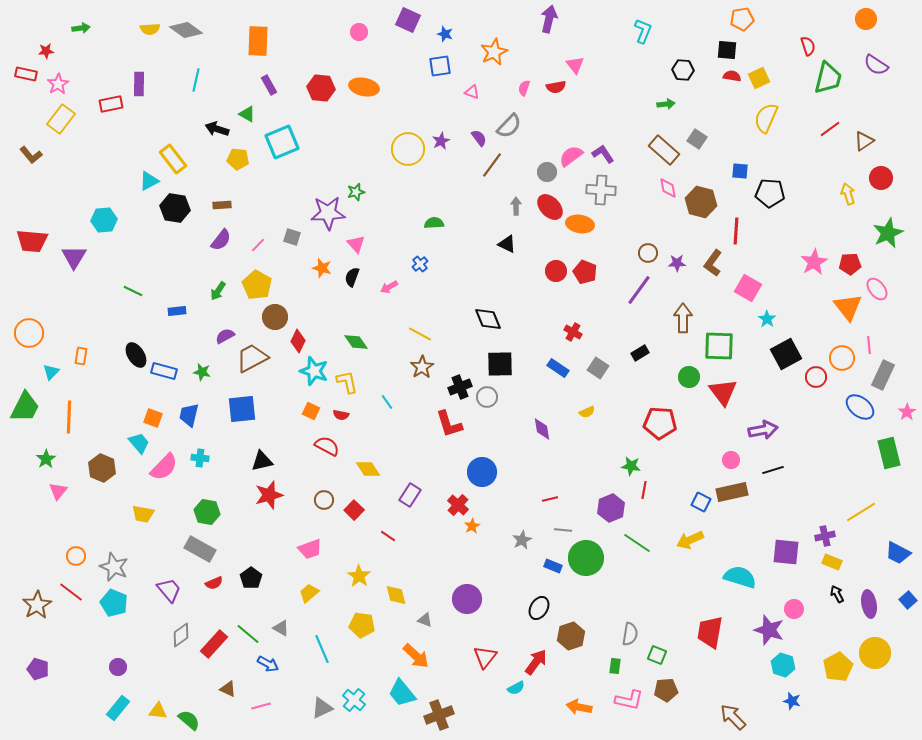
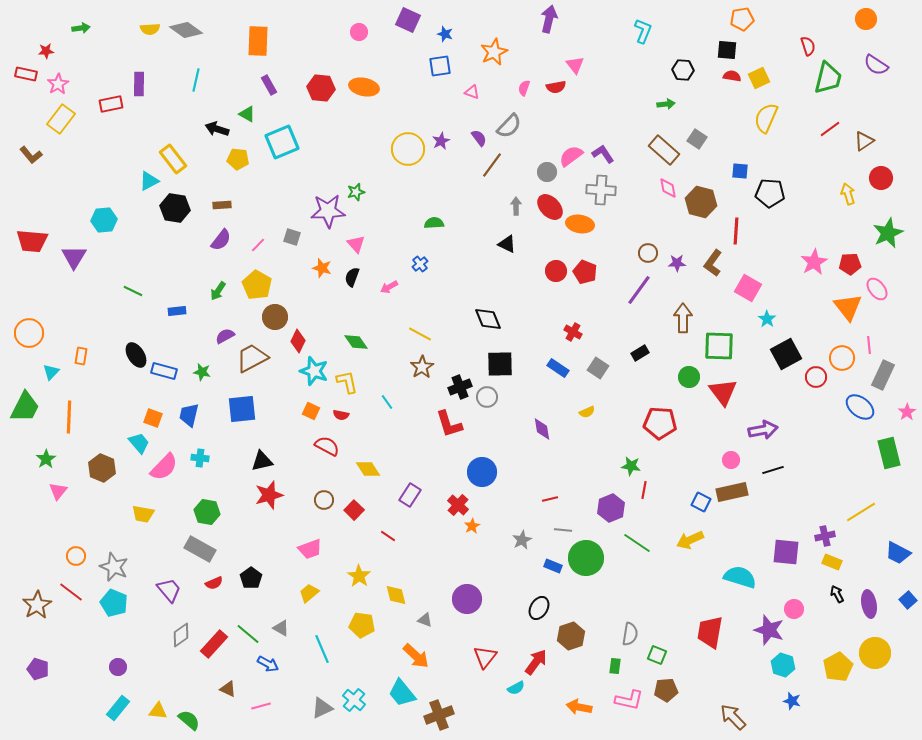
purple star at (328, 213): moved 2 px up
